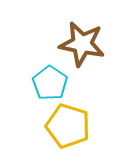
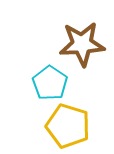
brown star: rotated 15 degrees counterclockwise
